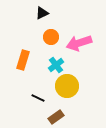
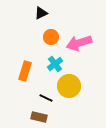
black triangle: moved 1 px left
orange rectangle: moved 2 px right, 11 px down
cyan cross: moved 1 px left, 1 px up
yellow circle: moved 2 px right
black line: moved 8 px right
brown rectangle: moved 17 px left; rotated 49 degrees clockwise
